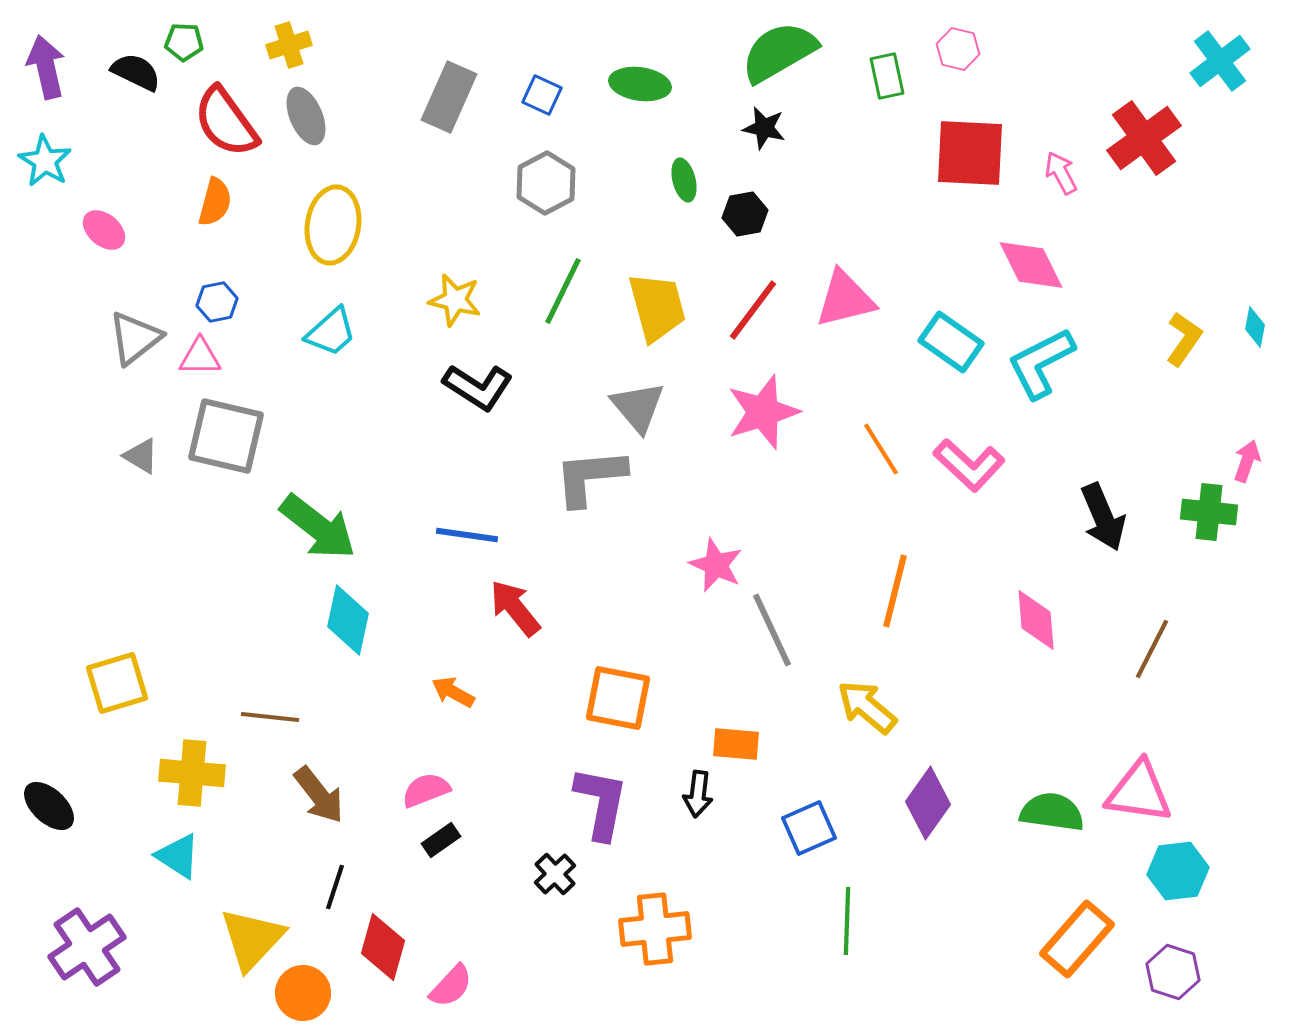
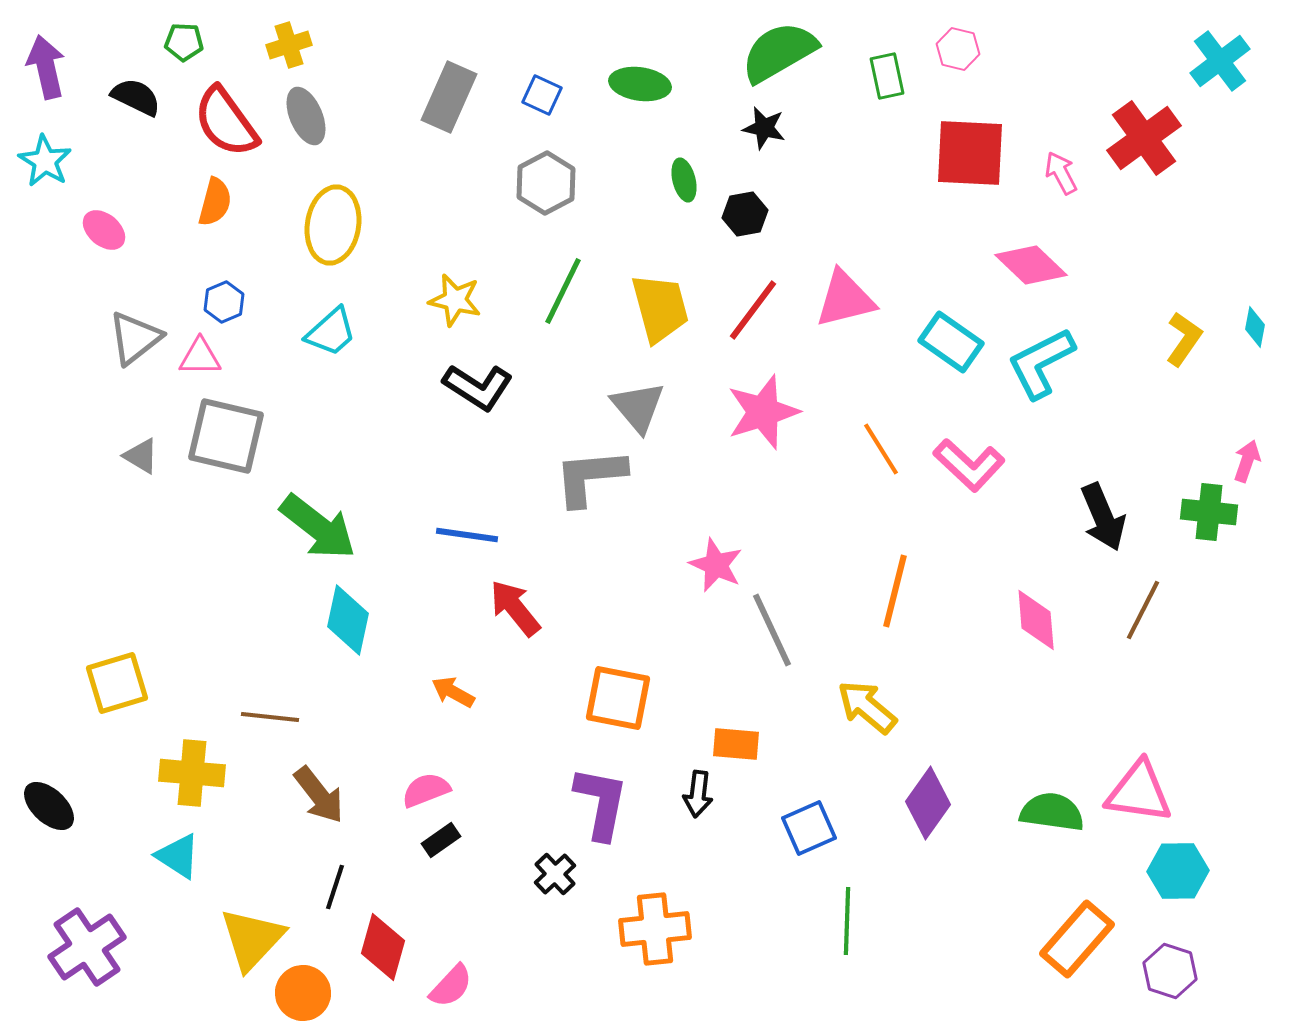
black semicircle at (136, 72): moved 25 px down
pink diamond at (1031, 265): rotated 20 degrees counterclockwise
blue hexagon at (217, 302): moved 7 px right; rotated 12 degrees counterclockwise
yellow trapezoid at (657, 307): moved 3 px right, 1 px down
brown line at (1152, 649): moved 9 px left, 39 px up
cyan hexagon at (1178, 871): rotated 6 degrees clockwise
purple hexagon at (1173, 972): moved 3 px left, 1 px up
